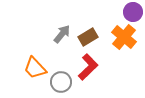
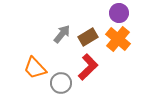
purple circle: moved 14 px left, 1 px down
orange cross: moved 6 px left, 2 px down
gray circle: moved 1 px down
